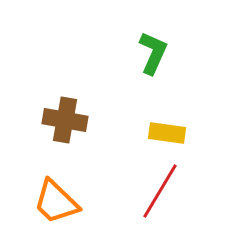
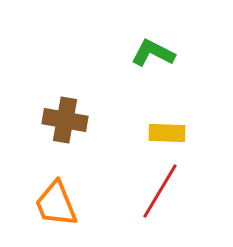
green L-shape: rotated 87 degrees counterclockwise
yellow rectangle: rotated 6 degrees counterclockwise
orange trapezoid: moved 2 px down; rotated 24 degrees clockwise
